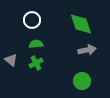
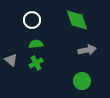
green diamond: moved 4 px left, 4 px up
